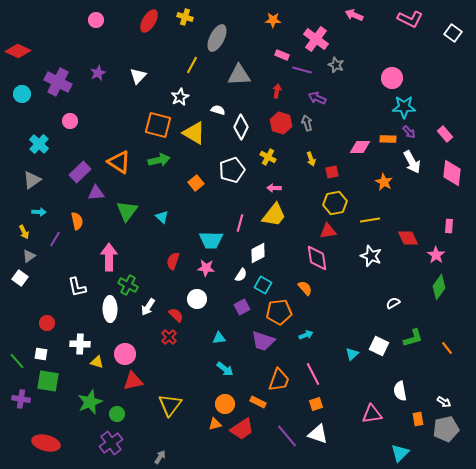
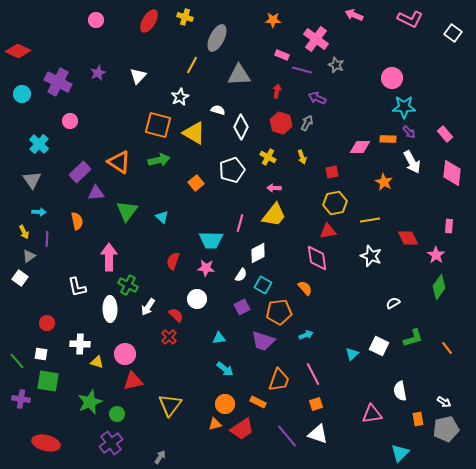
gray arrow at (307, 123): rotated 42 degrees clockwise
yellow arrow at (311, 159): moved 9 px left, 2 px up
gray triangle at (32, 180): rotated 30 degrees counterclockwise
purple line at (55, 239): moved 8 px left; rotated 28 degrees counterclockwise
